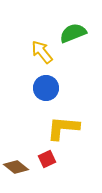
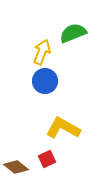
yellow arrow: rotated 60 degrees clockwise
blue circle: moved 1 px left, 7 px up
yellow L-shape: rotated 24 degrees clockwise
